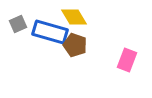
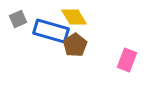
gray square: moved 5 px up
blue rectangle: moved 1 px right, 1 px up
brown pentagon: rotated 20 degrees clockwise
